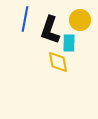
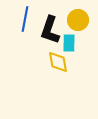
yellow circle: moved 2 px left
